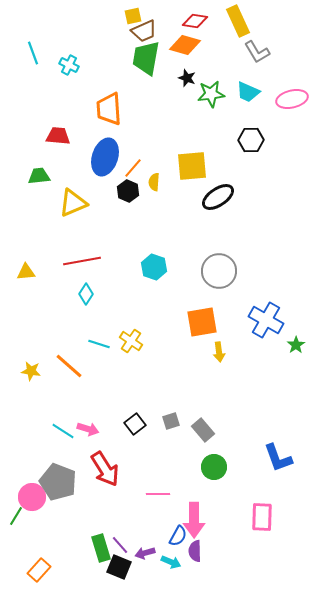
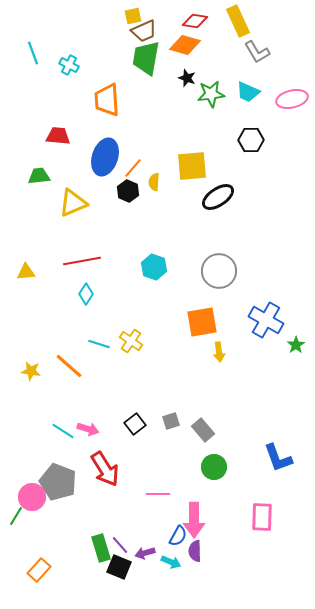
orange trapezoid at (109, 109): moved 2 px left, 9 px up
